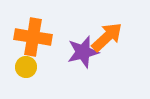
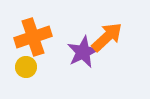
orange cross: rotated 27 degrees counterclockwise
purple star: rotated 12 degrees counterclockwise
